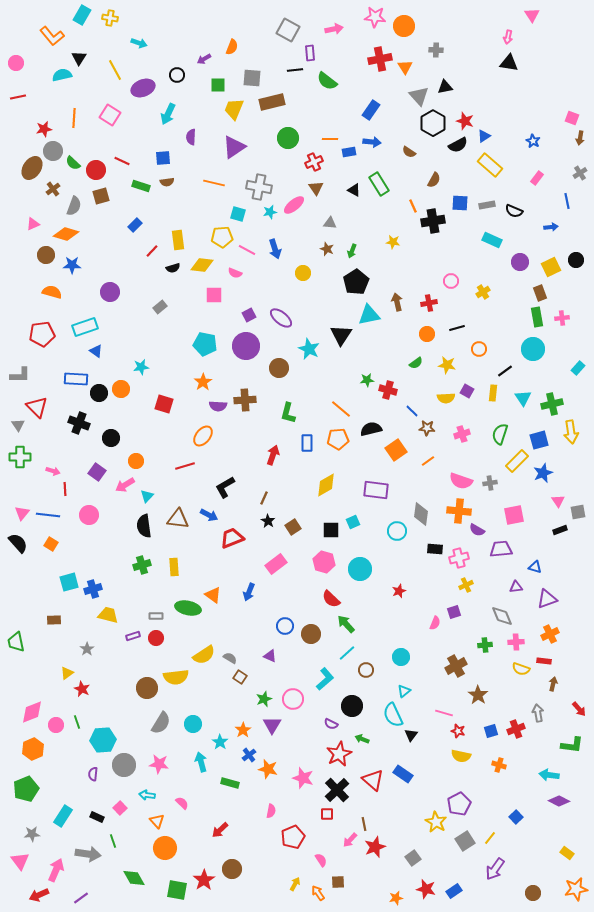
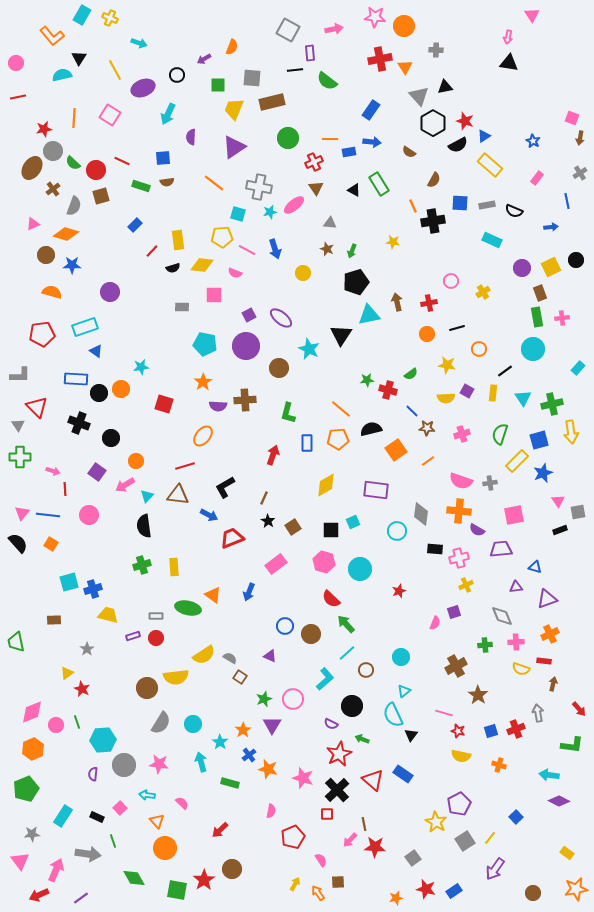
yellow cross at (110, 18): rotated 14 degrees clockwise
orange line at (214, 183): rotated 25 degrees clockwise
purple circle at (520, 262): moved 2 px right, 6 px down
black pentagon at (356, 282): rotated 15 degrees clockwise
gray rectangle at (160, 307): moved 22 px right; rotated 40 degrees clockwise
green semicircle at (416, 363): moved 5 px left, 11 px down
brown triangle at (178, 519): moved 24 px up
red star at (375, 847): rotated 25 degrees clockwise
